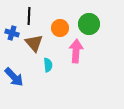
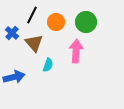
black line: moved 3 px right, 1 px up; rotated 24 degrees clockwise
green circle: moved 3 px left, 2 px up
orange circle: moved 4 px left, 6 px up
blue cross: rotated 24 degrees clockwise
cyan semicircle: rotated 24 degrees clockwise
blue arrow: rotated 60 degrees counterclockwise
